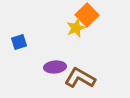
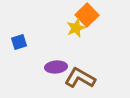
purple ellipse: moved 1 px right
